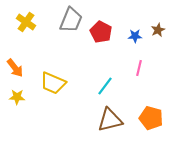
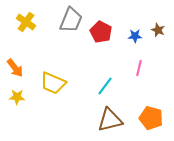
brown star: rotated 24 degrees counterclockwise
